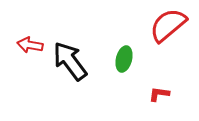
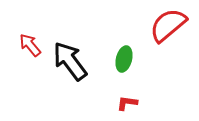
red arrow: rotated 40 degrees clockwise
red L-shape: moved 32 px left, 9 px down
